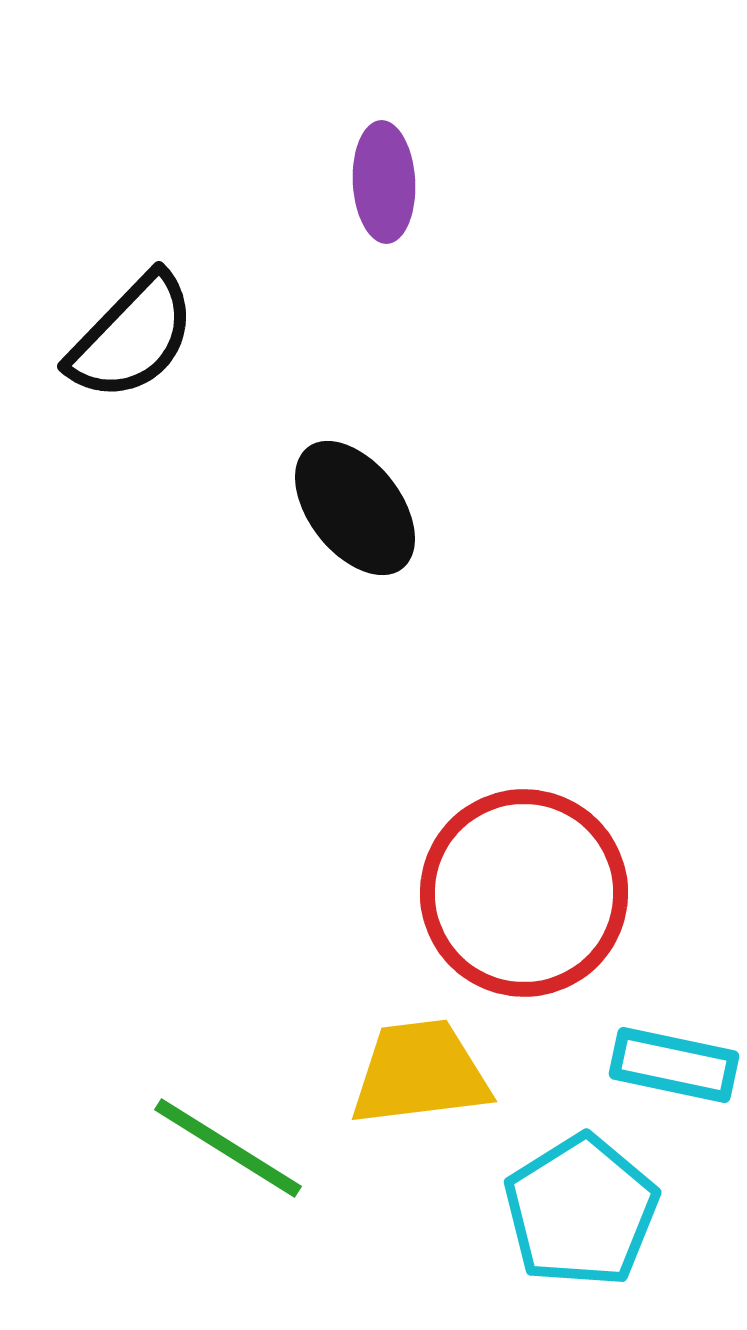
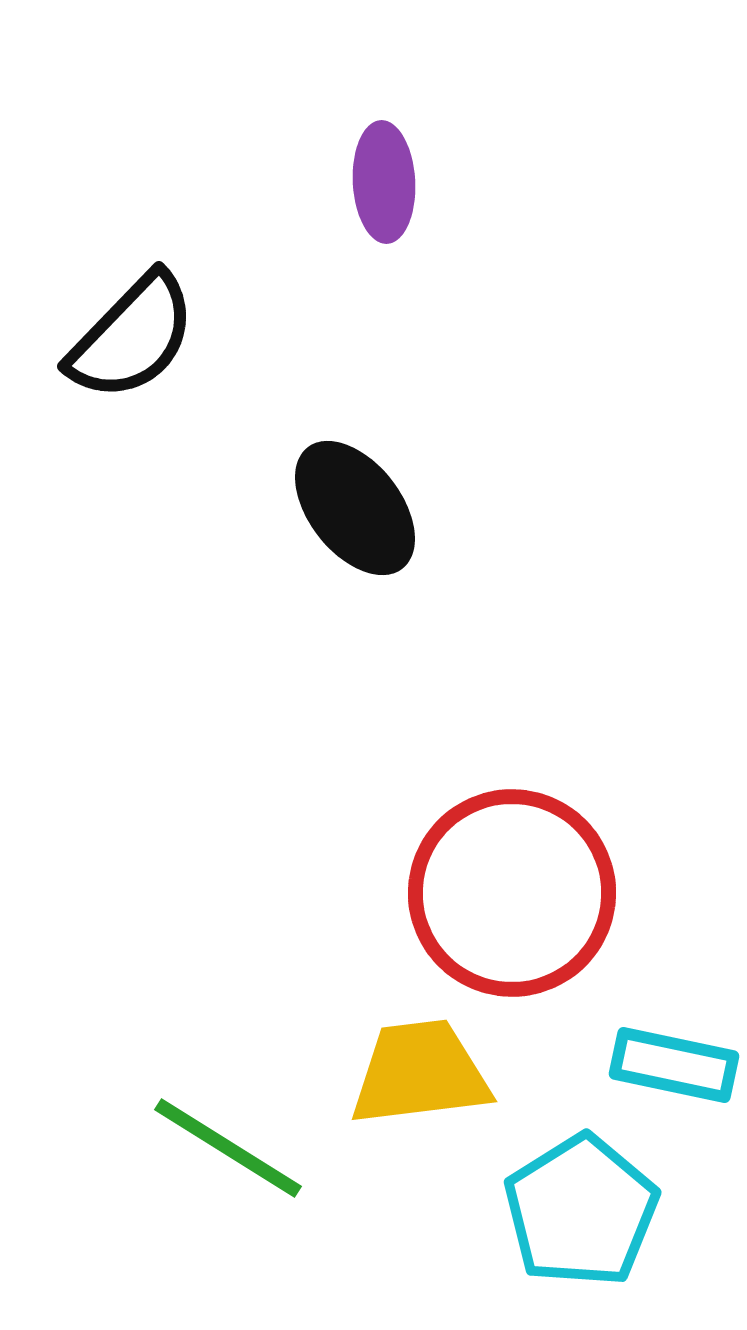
red circle: moved 12 px left
